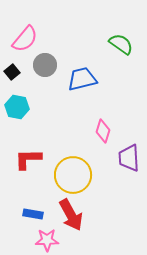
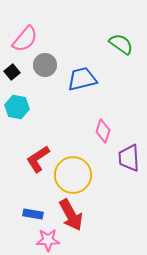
red L-shape: moved 10 px right; rotated 32 degrees counterclockwise
pink star: moved 1 px right
